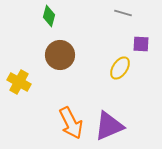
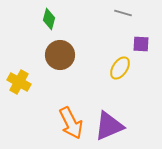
green diamond: moved 3 px down
